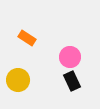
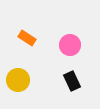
pink circle: moved 12 px up
